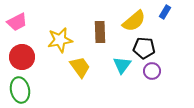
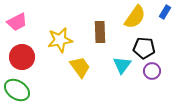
yellow semicircle: moved 1 px right, 4 px up; rotated 15 degrees counterclockwise
green ellipse: moved 3 px left; rotated 45 degrees counterclockwise
